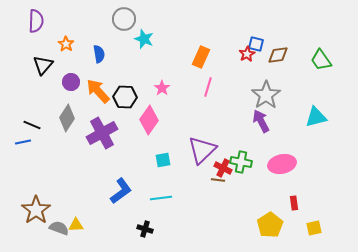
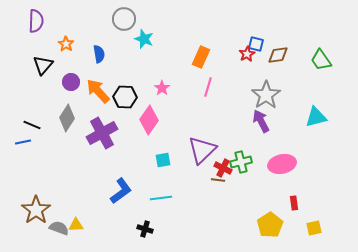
green cross: rotated 25 degrees counterclockwise
